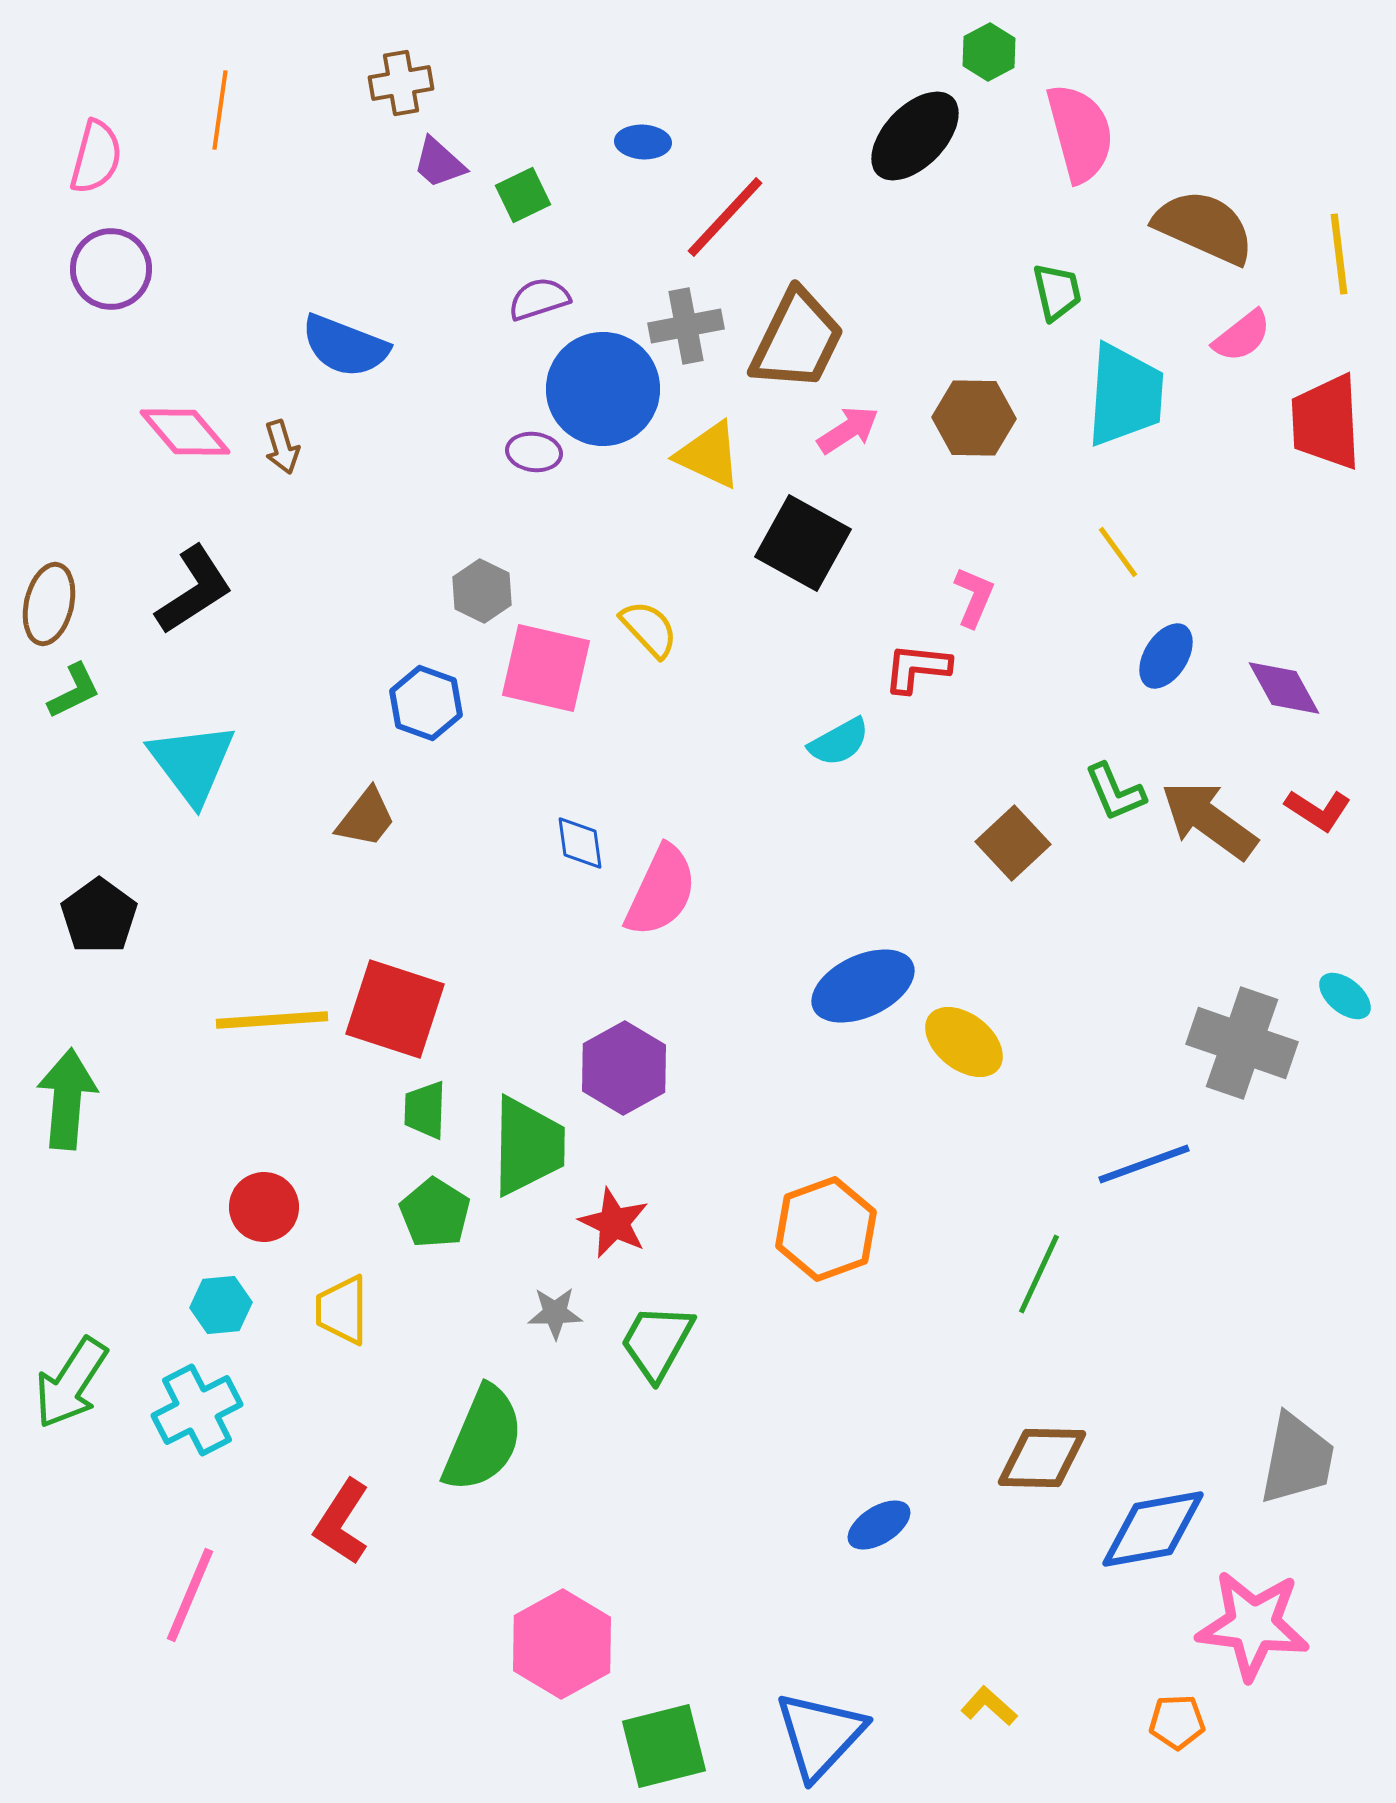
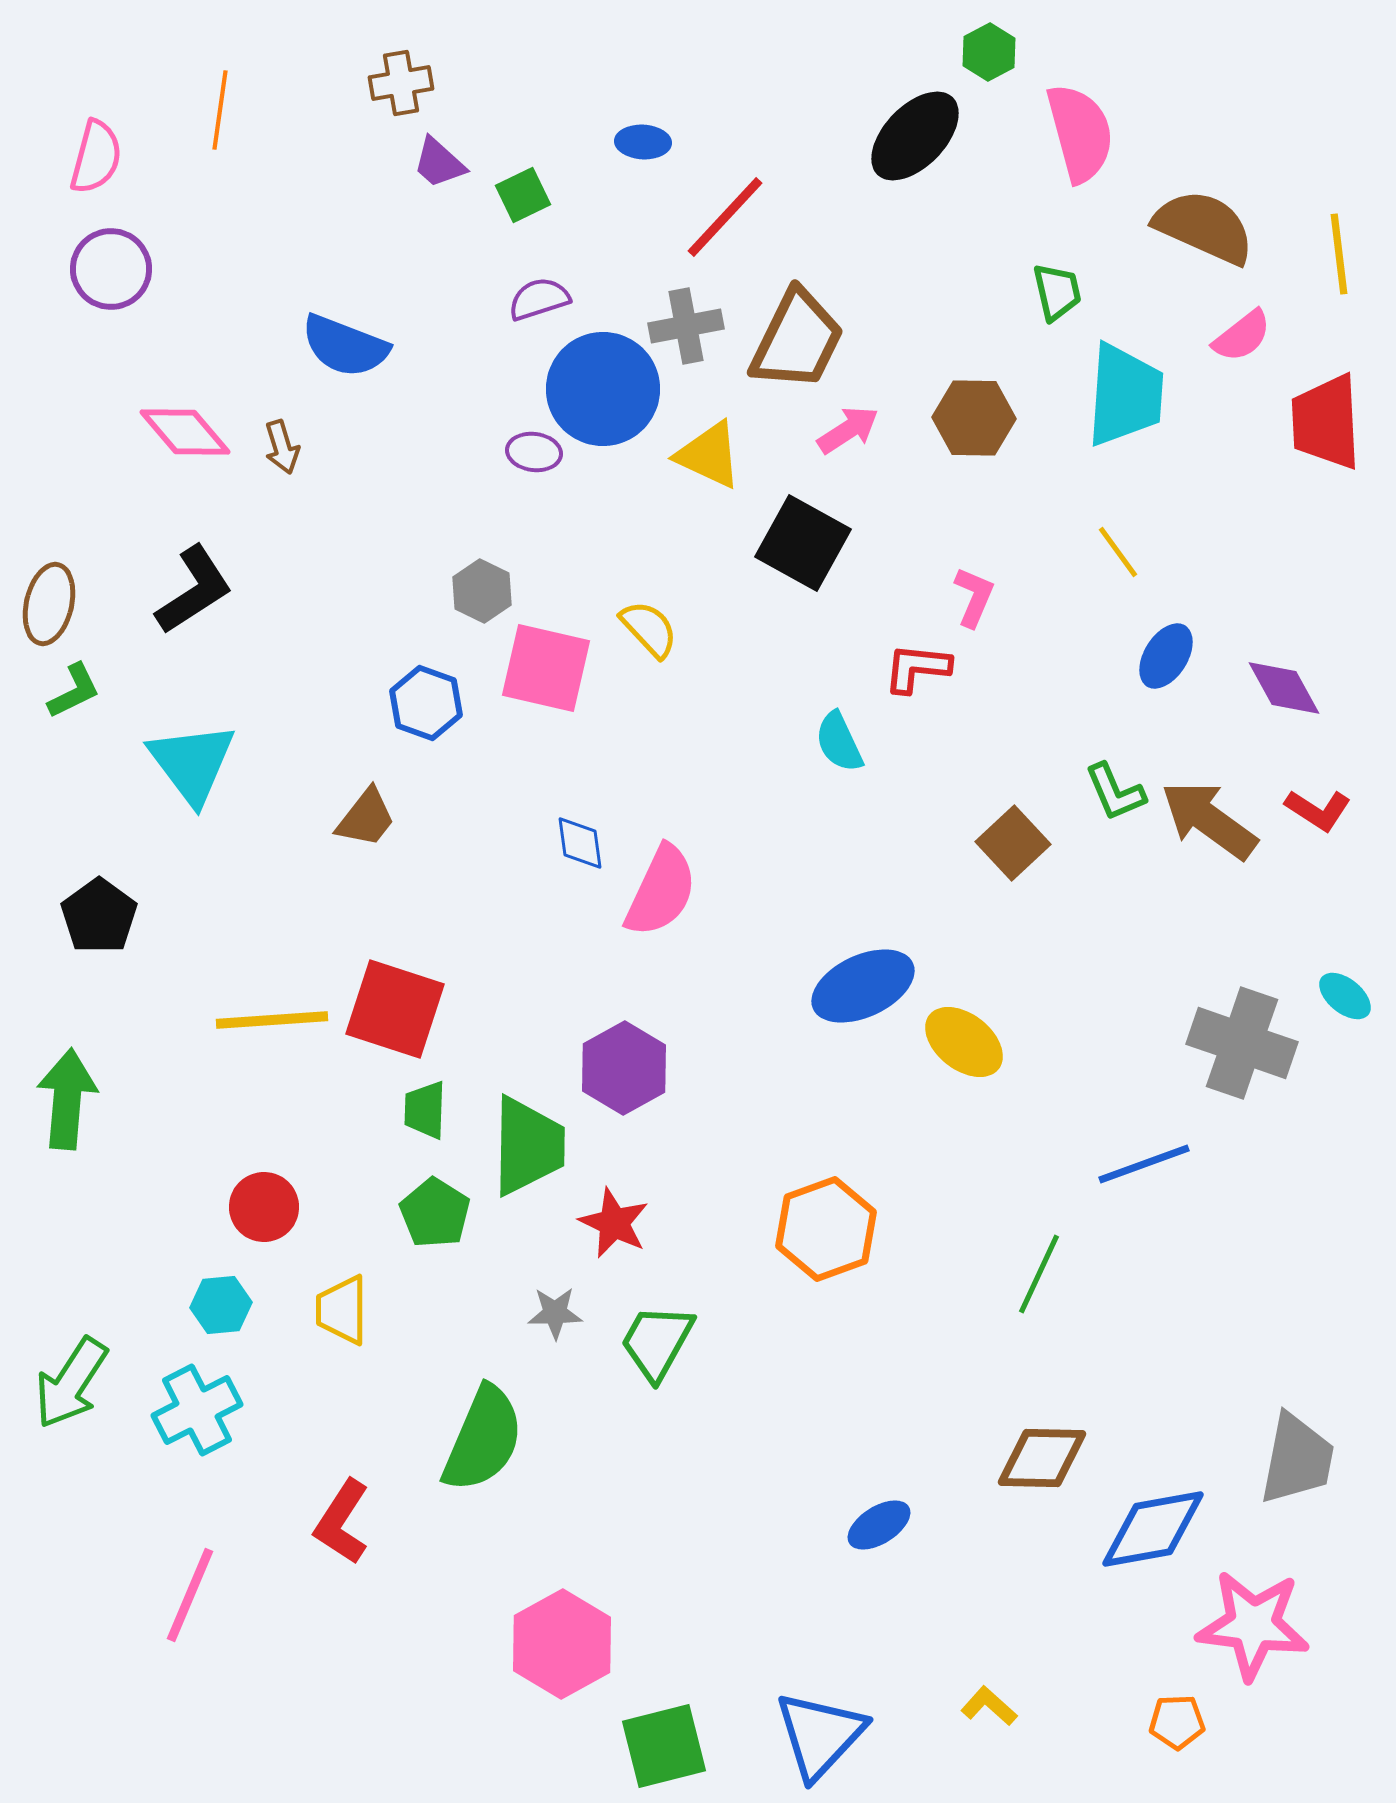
cyan semicircle at (839, 742): rotated 94 degrees clockwise
